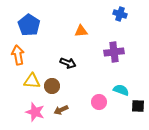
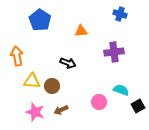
blue pentagon: moved 11 px right, 5 px up
orange arrow: moved 1 px left, 1 px down
black square: rotated 32 degrees counterclockwise
